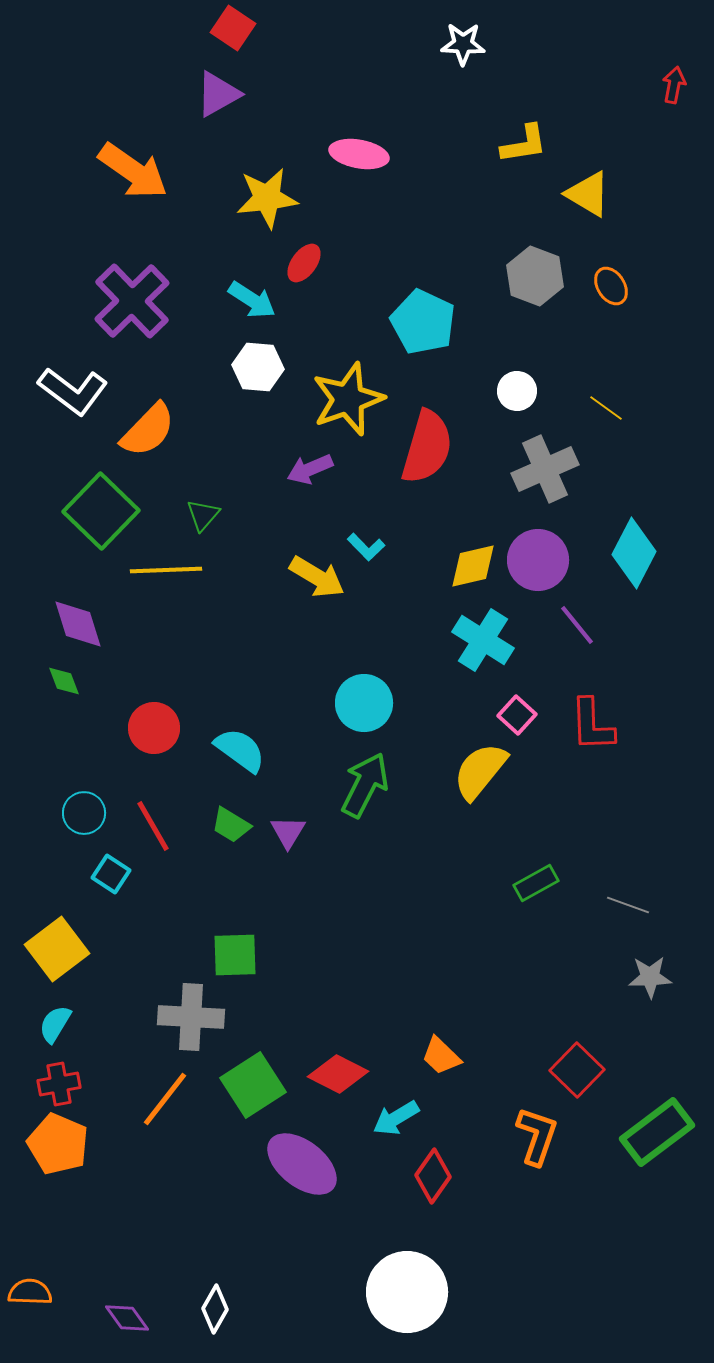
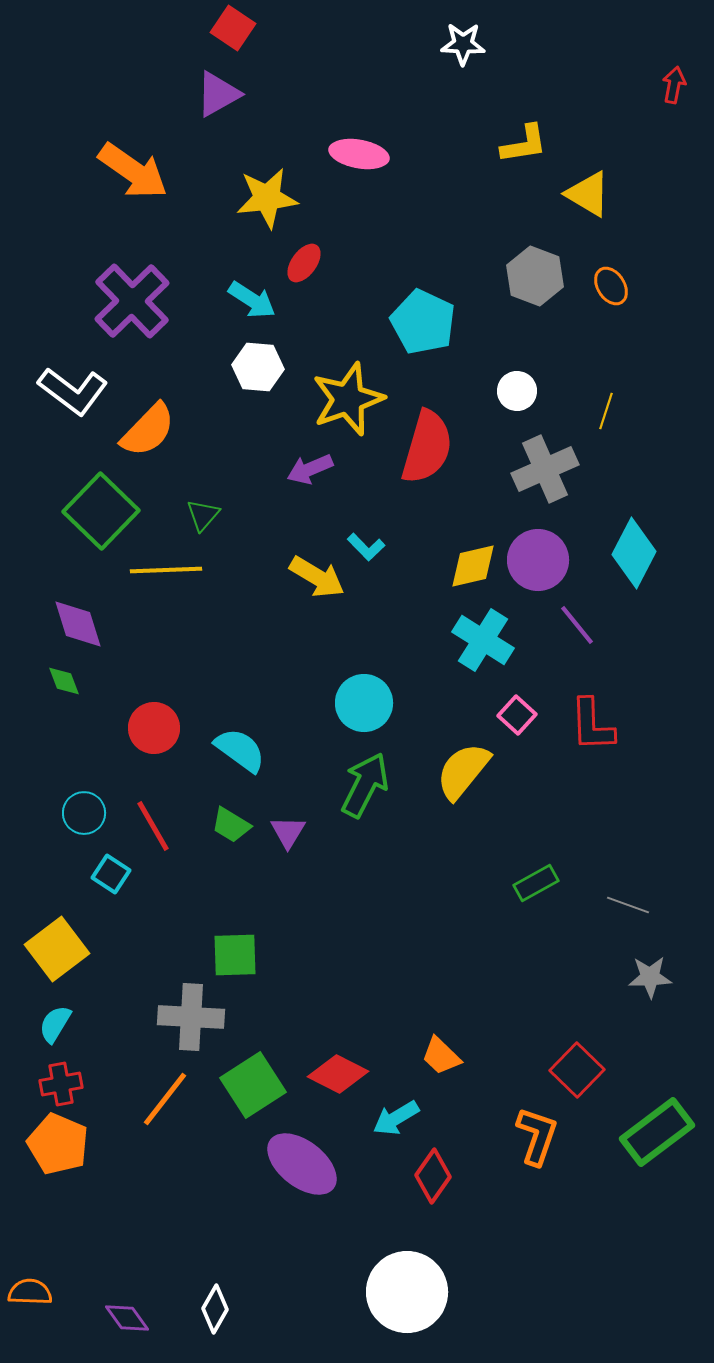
yellow line at (606, 408): moved 3 px down; rotated 72 degrees clockwise
yellow semicircle at (480, 771): moved 17 px left
red cross at (59, 1084): moved 2 px right
